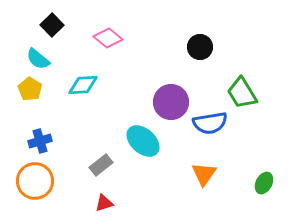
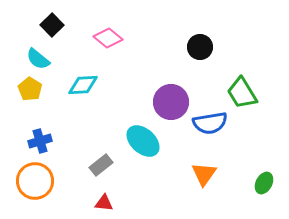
red triangle: rotated 24 degrees clockwise
